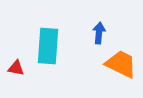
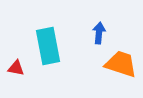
cyan rectangle: rotated 15 degrees counterclockwise
orange trapezoid: rotated 8 degrees counterclockwise
